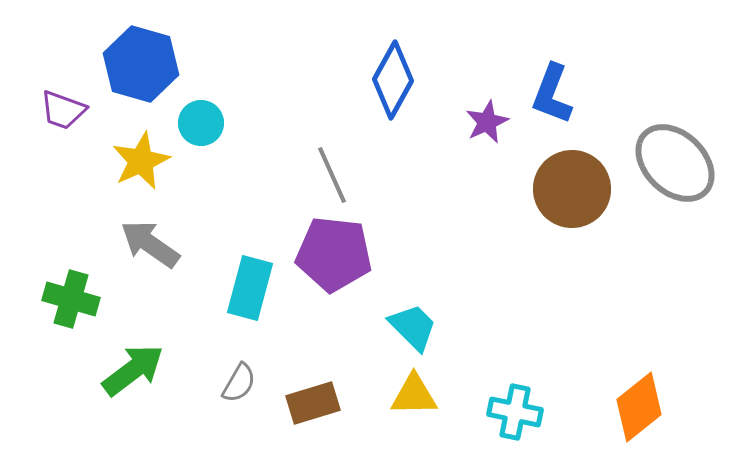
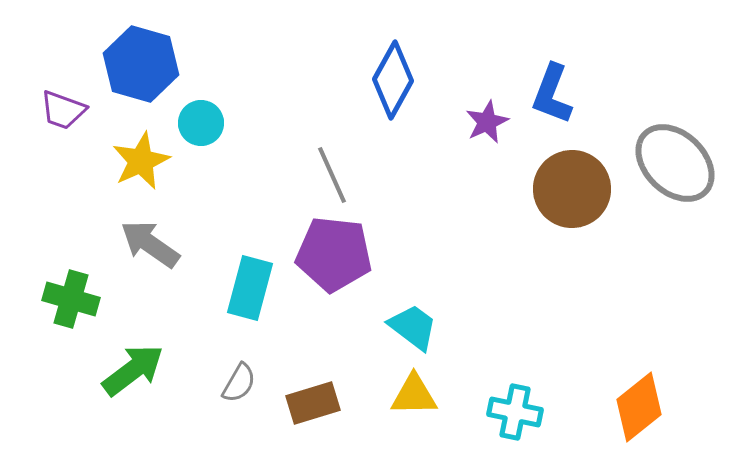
cyan trapezoid: rotated 8 degrees counterclockwise
